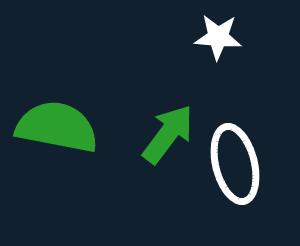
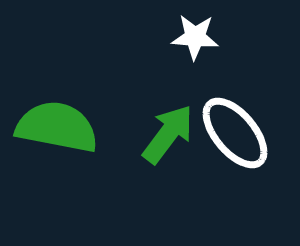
white star: moved 23 px left
white ellipse: moved 31 px up; rotated 26 degrees counterclockwise
